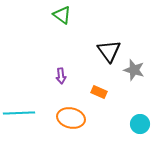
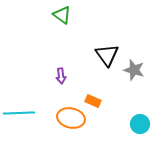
black triangle: moved 2 px left, 4 px down
orange rectangle: moved 6 px left, 9 px down
